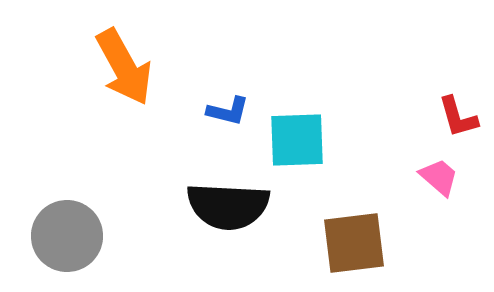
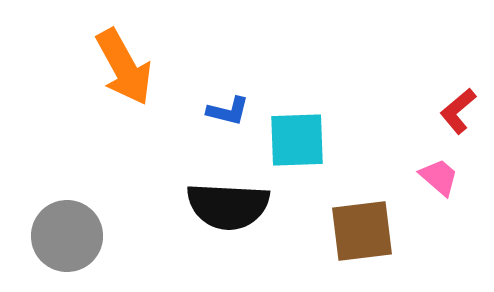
red L-shape: moved 6 px up; rotated 66 degrees clockwise
brown square: moved 8 px right, 12 px up
